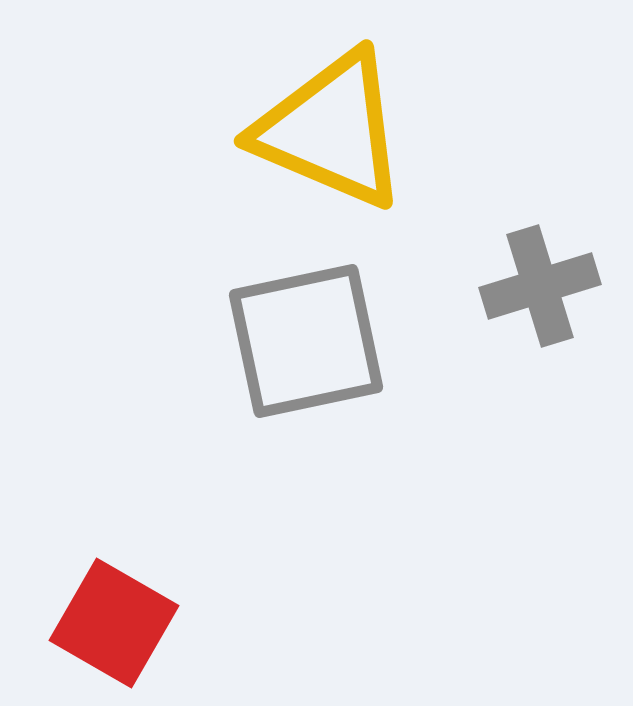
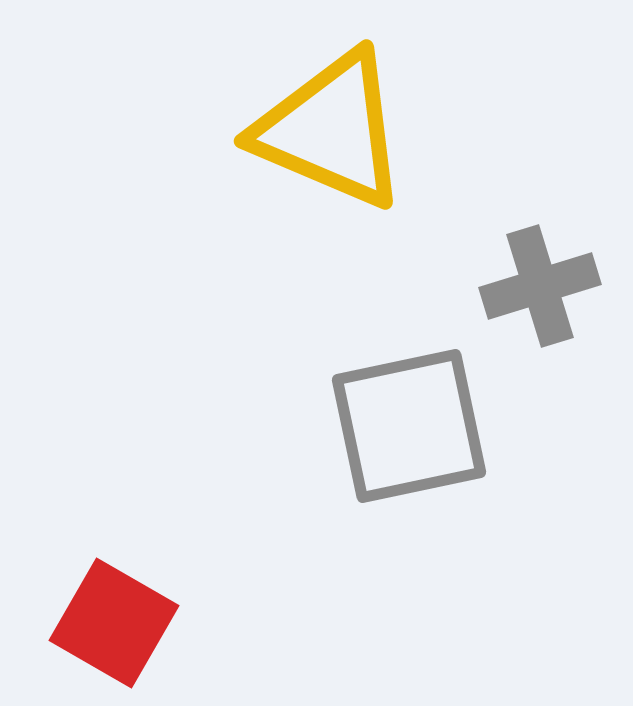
gray square: moved 103 px right, 85 px down
